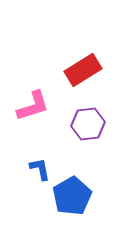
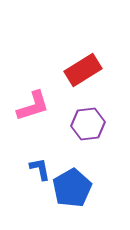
blue pentagon: moved 8 px up
